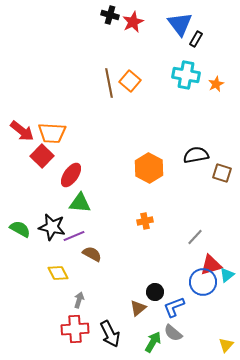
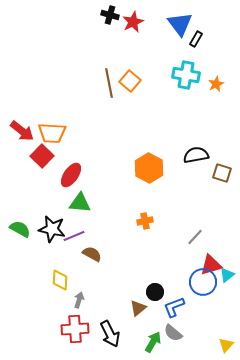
black star: moved 2 px down
yellow diamond: moved 2 px right, 7 px down; rotated 30 degrees clockwise
